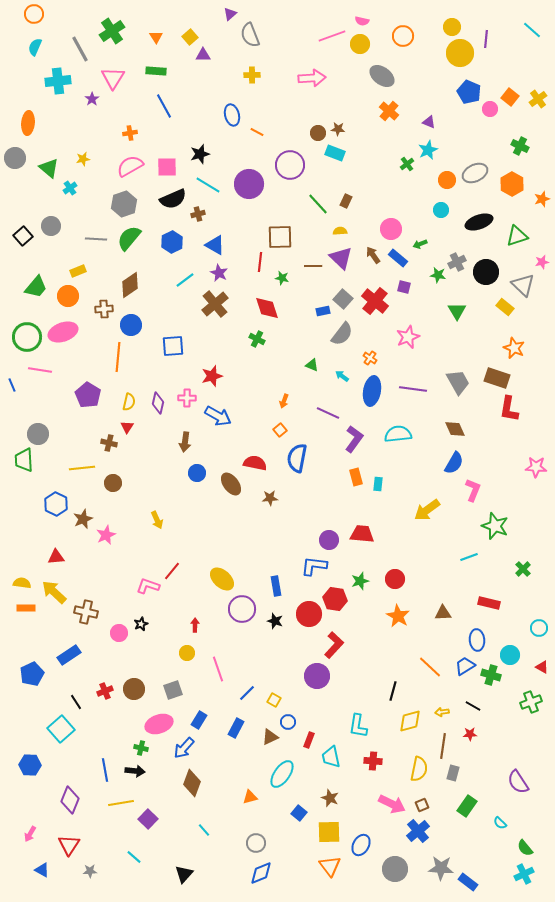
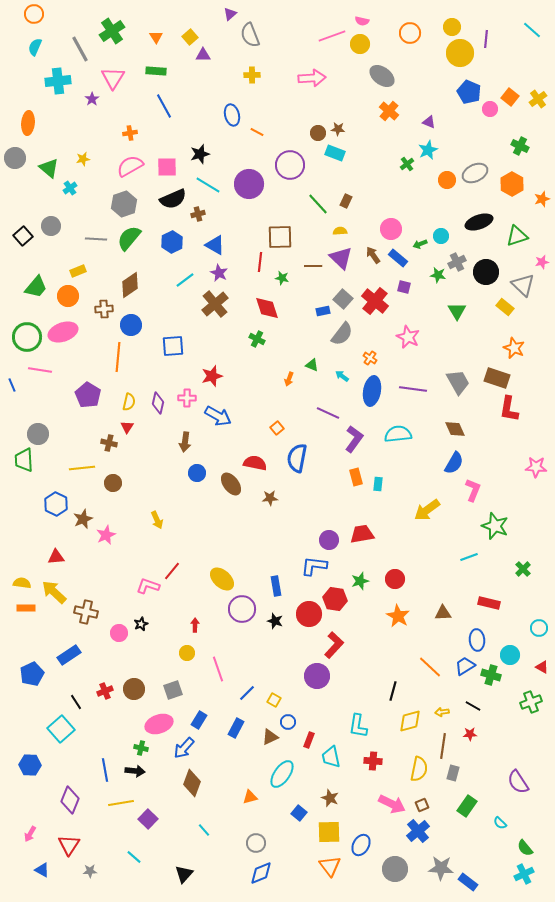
orange circle at (403, 36): moved 7 px right, 3 px up
cyan circle at (441, 210): moved 26 px down
pink star at (408, 337): rotated 25 degrees counterclockwise
orange arrow at (284, 401): moved 5 px right, 22 px up
orange square at (280, 430): moved 3 px left, 2 px up
red trapezoid at (362, 534): rotated 15 degrees counterclockwise
